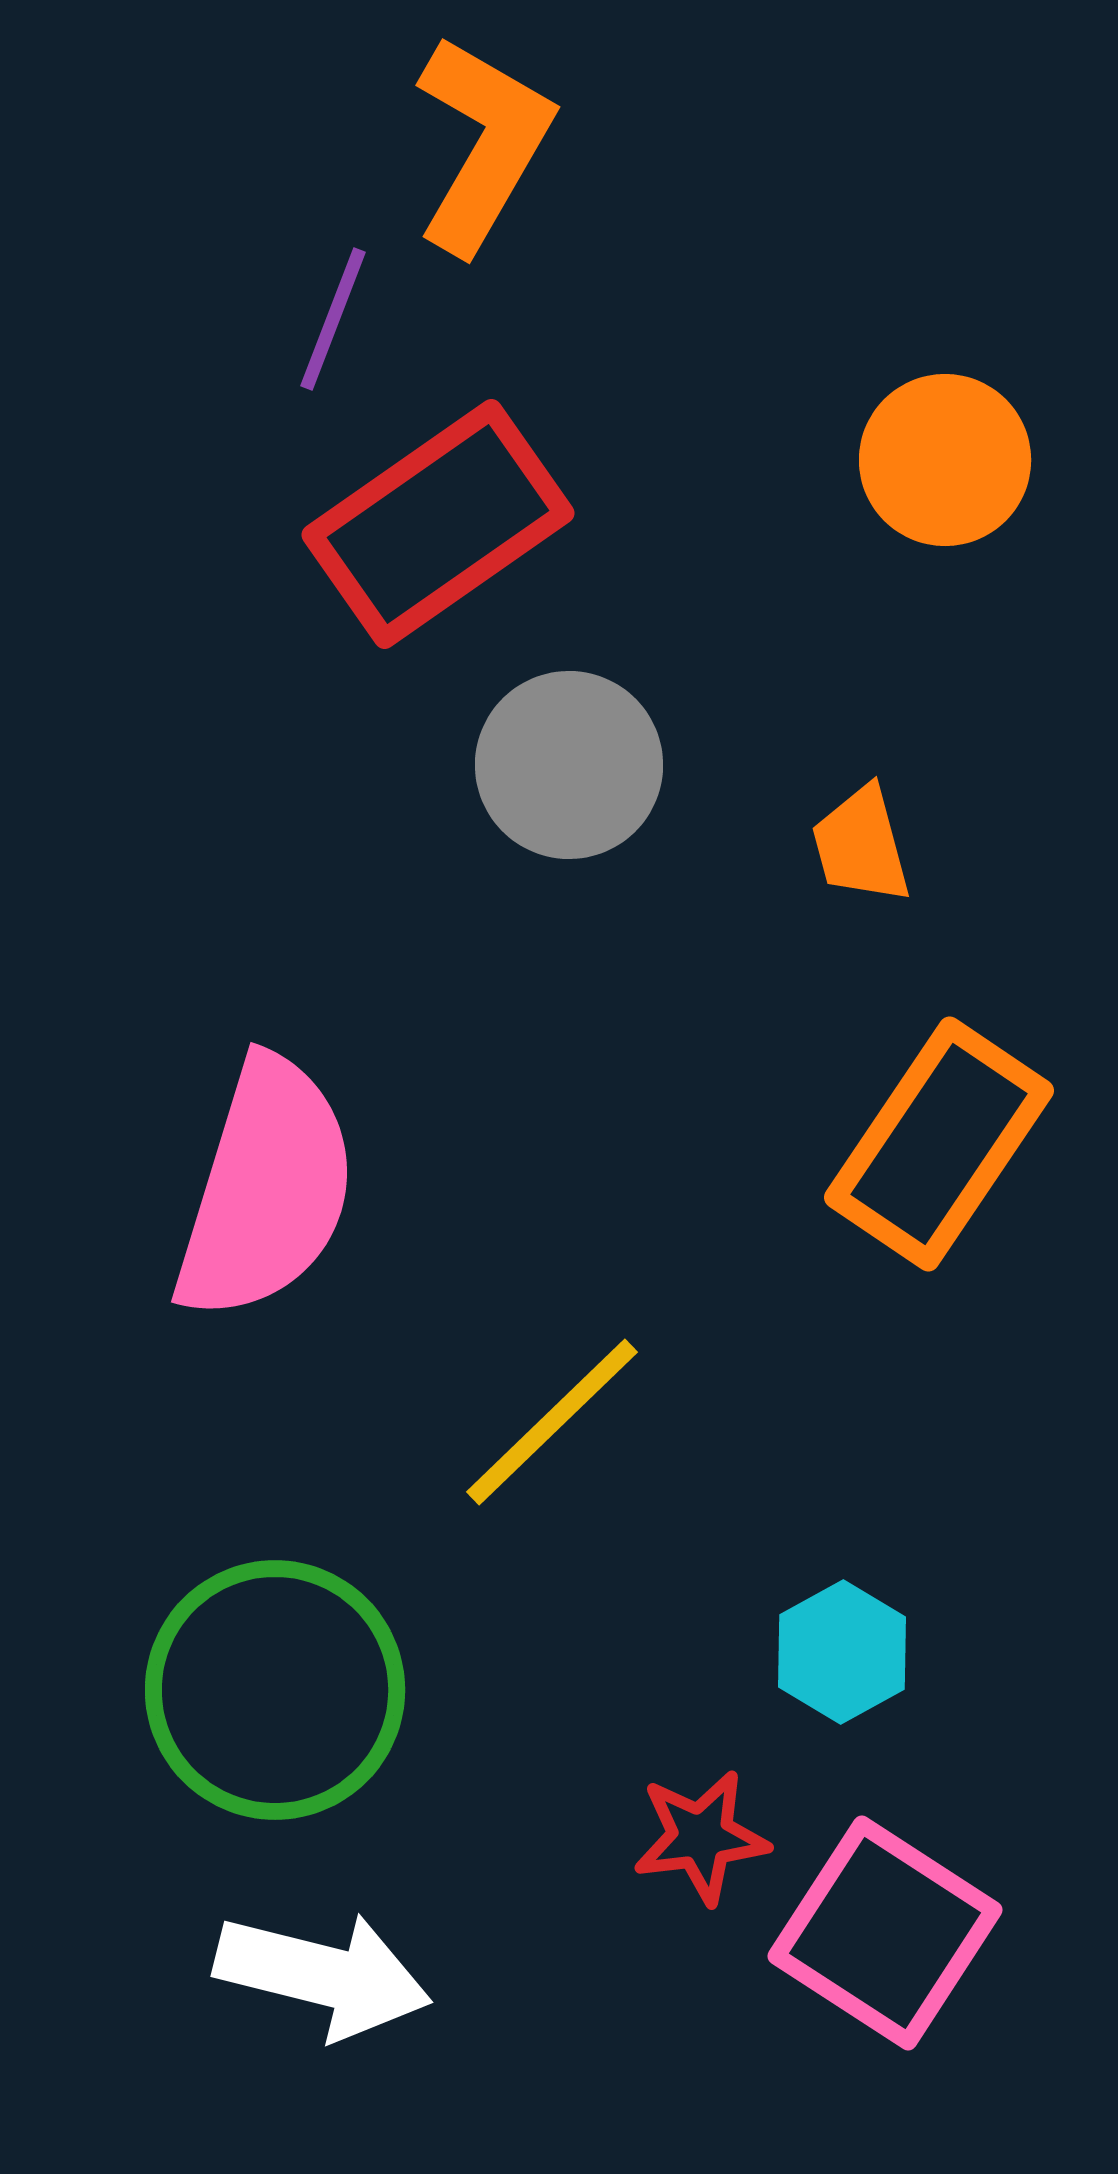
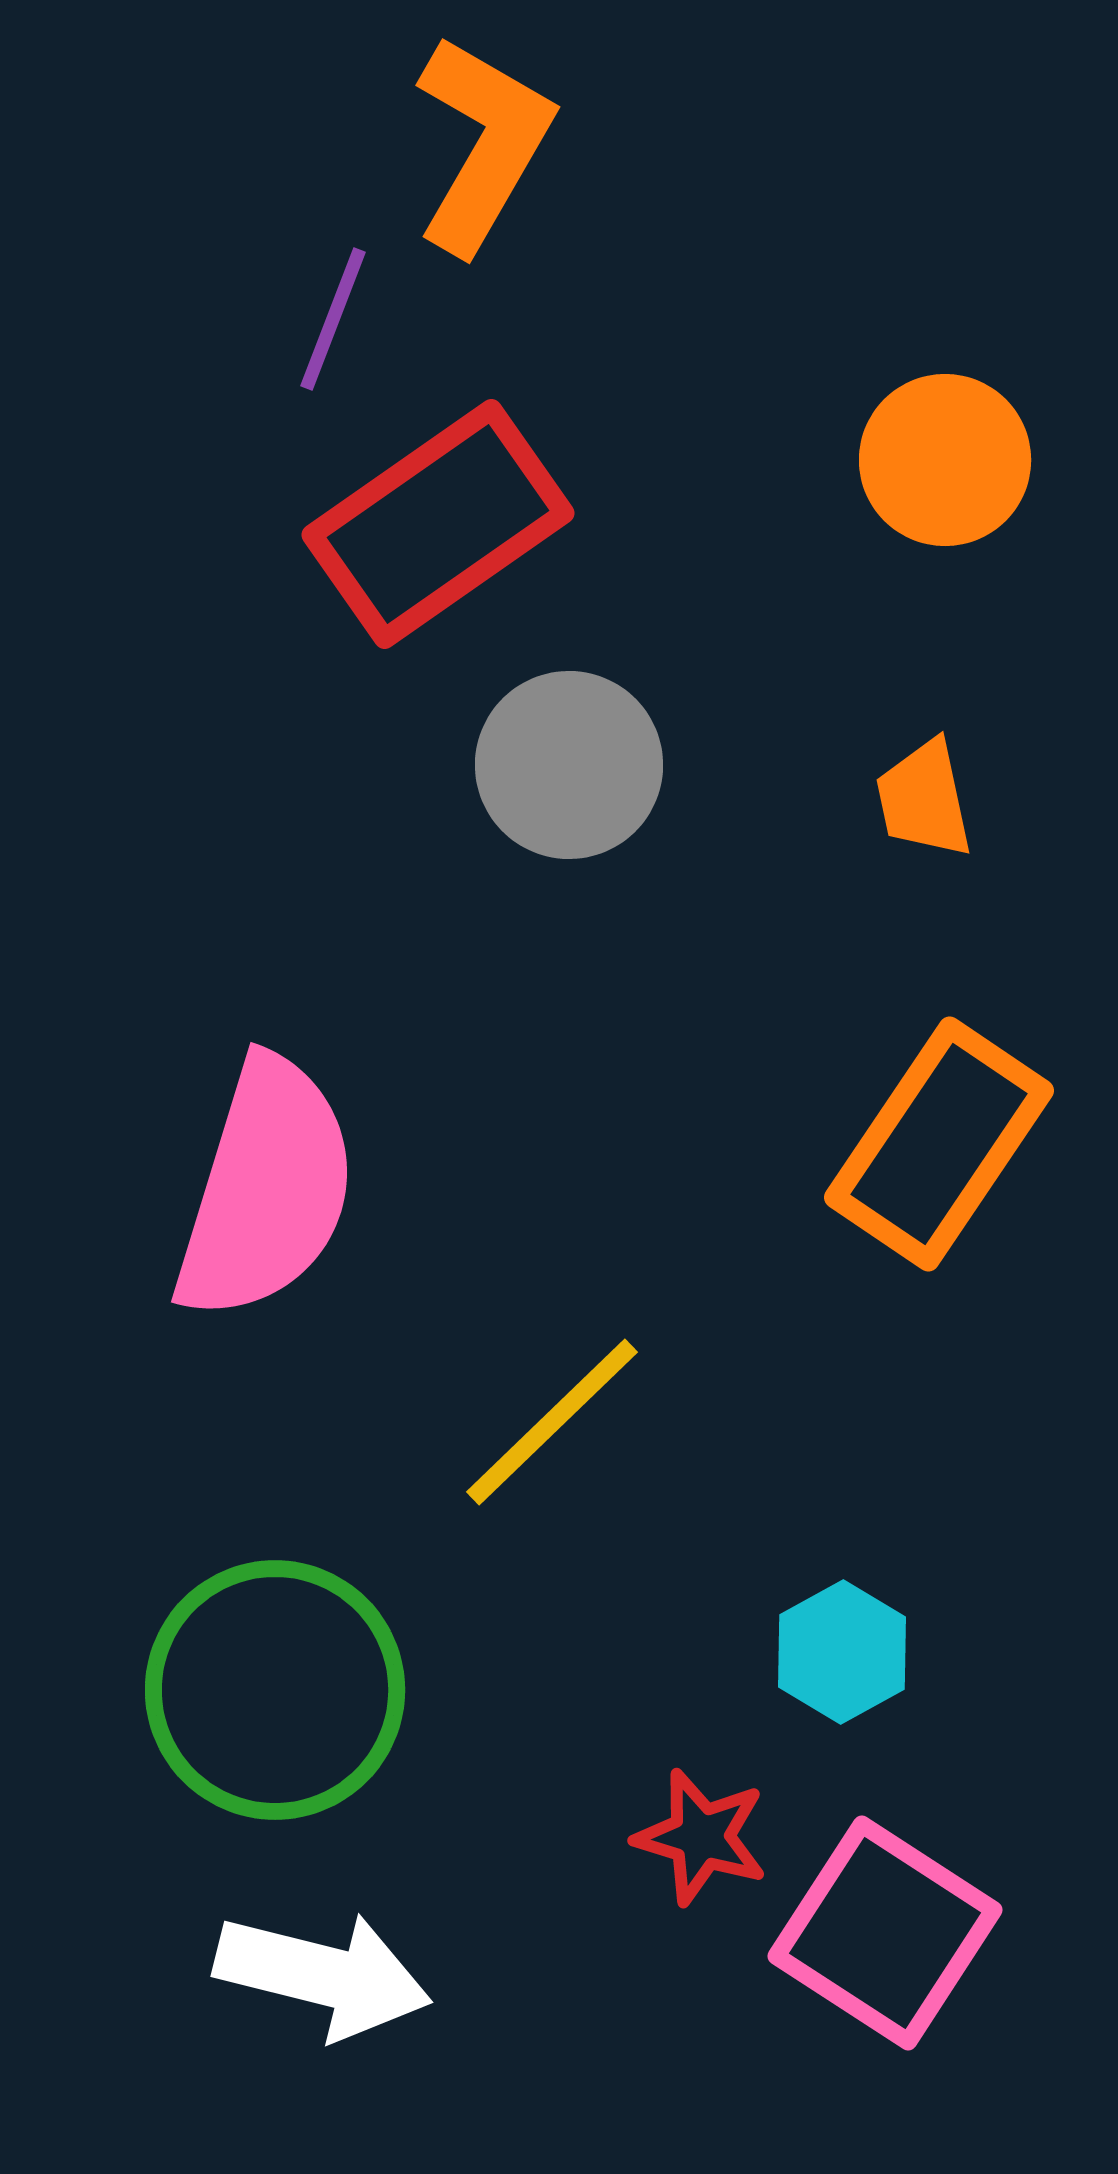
orange trapezoid: moved 63 px right, 46 px up; rotated 3 degrees clockwise
red star: rotated 24 degrees clockwise
